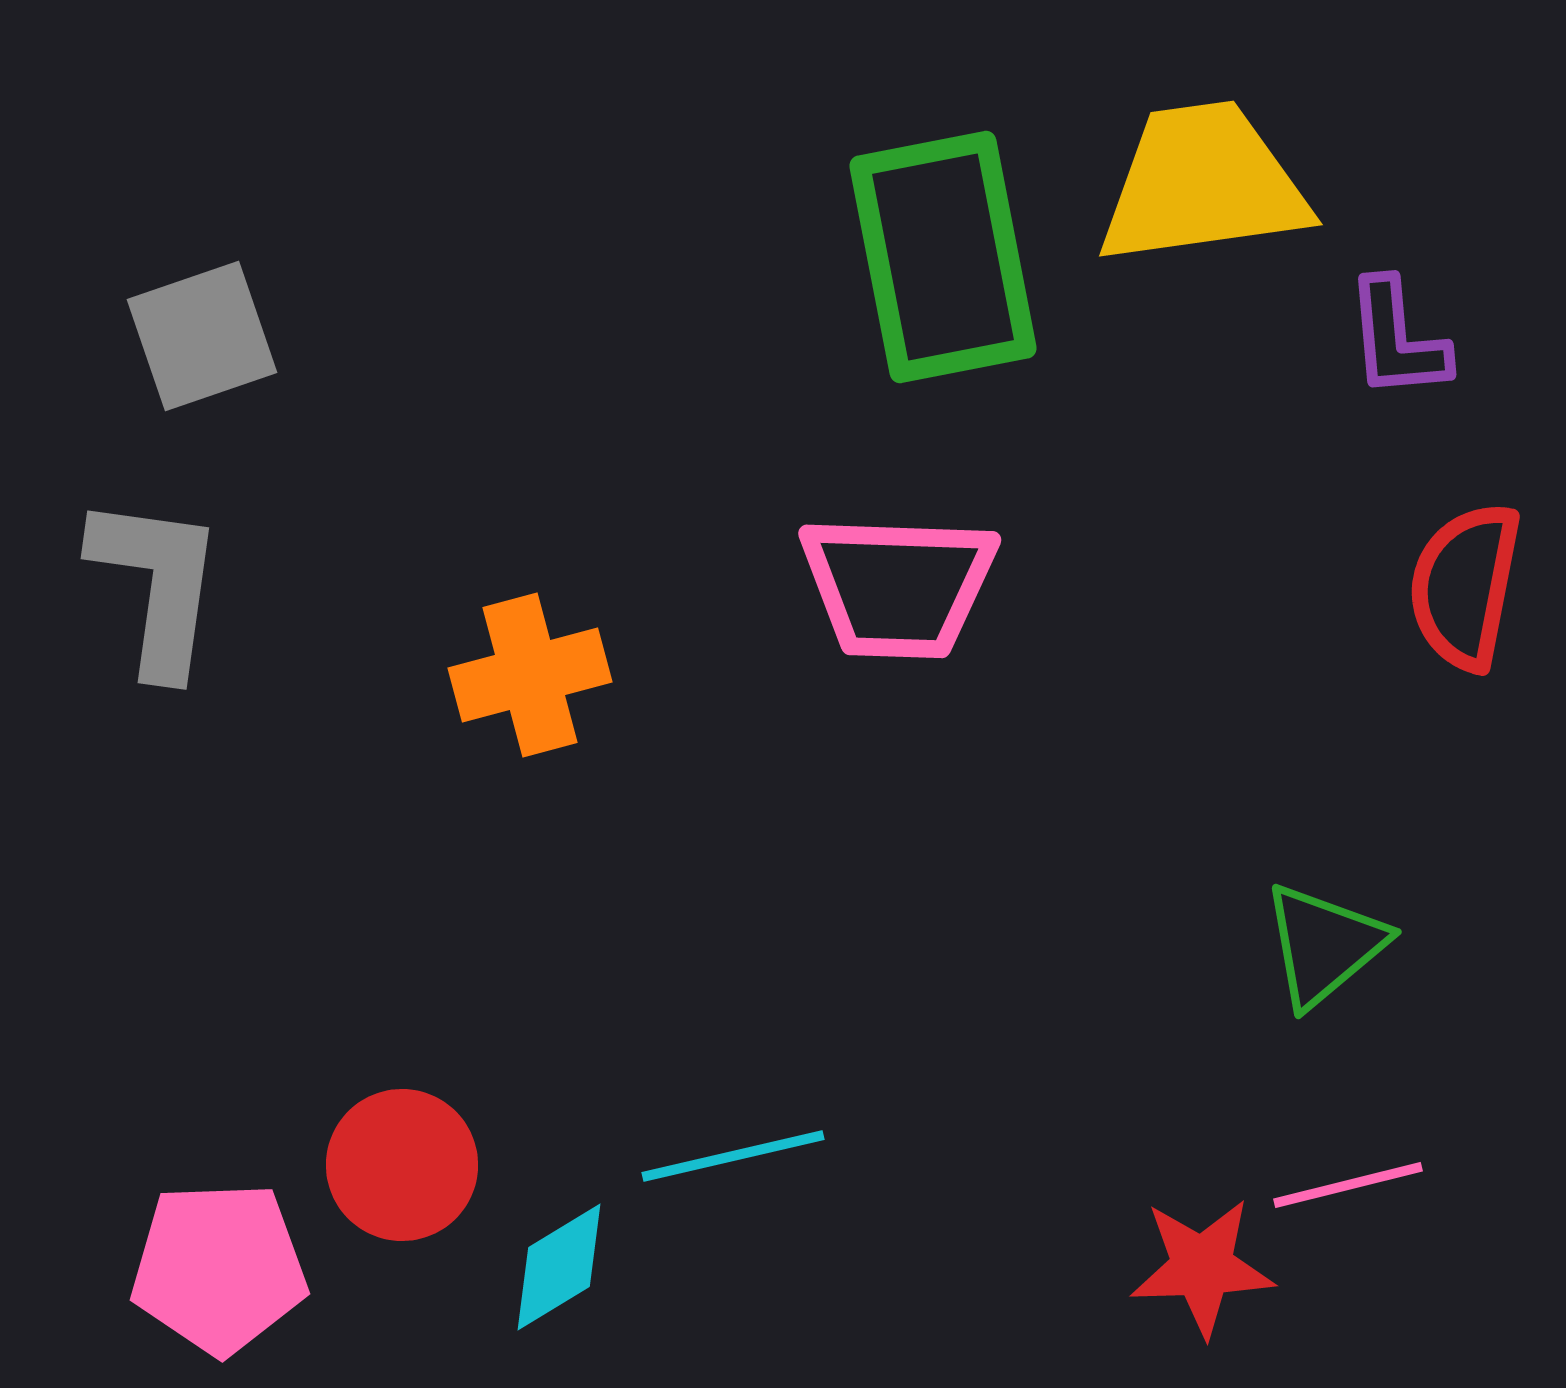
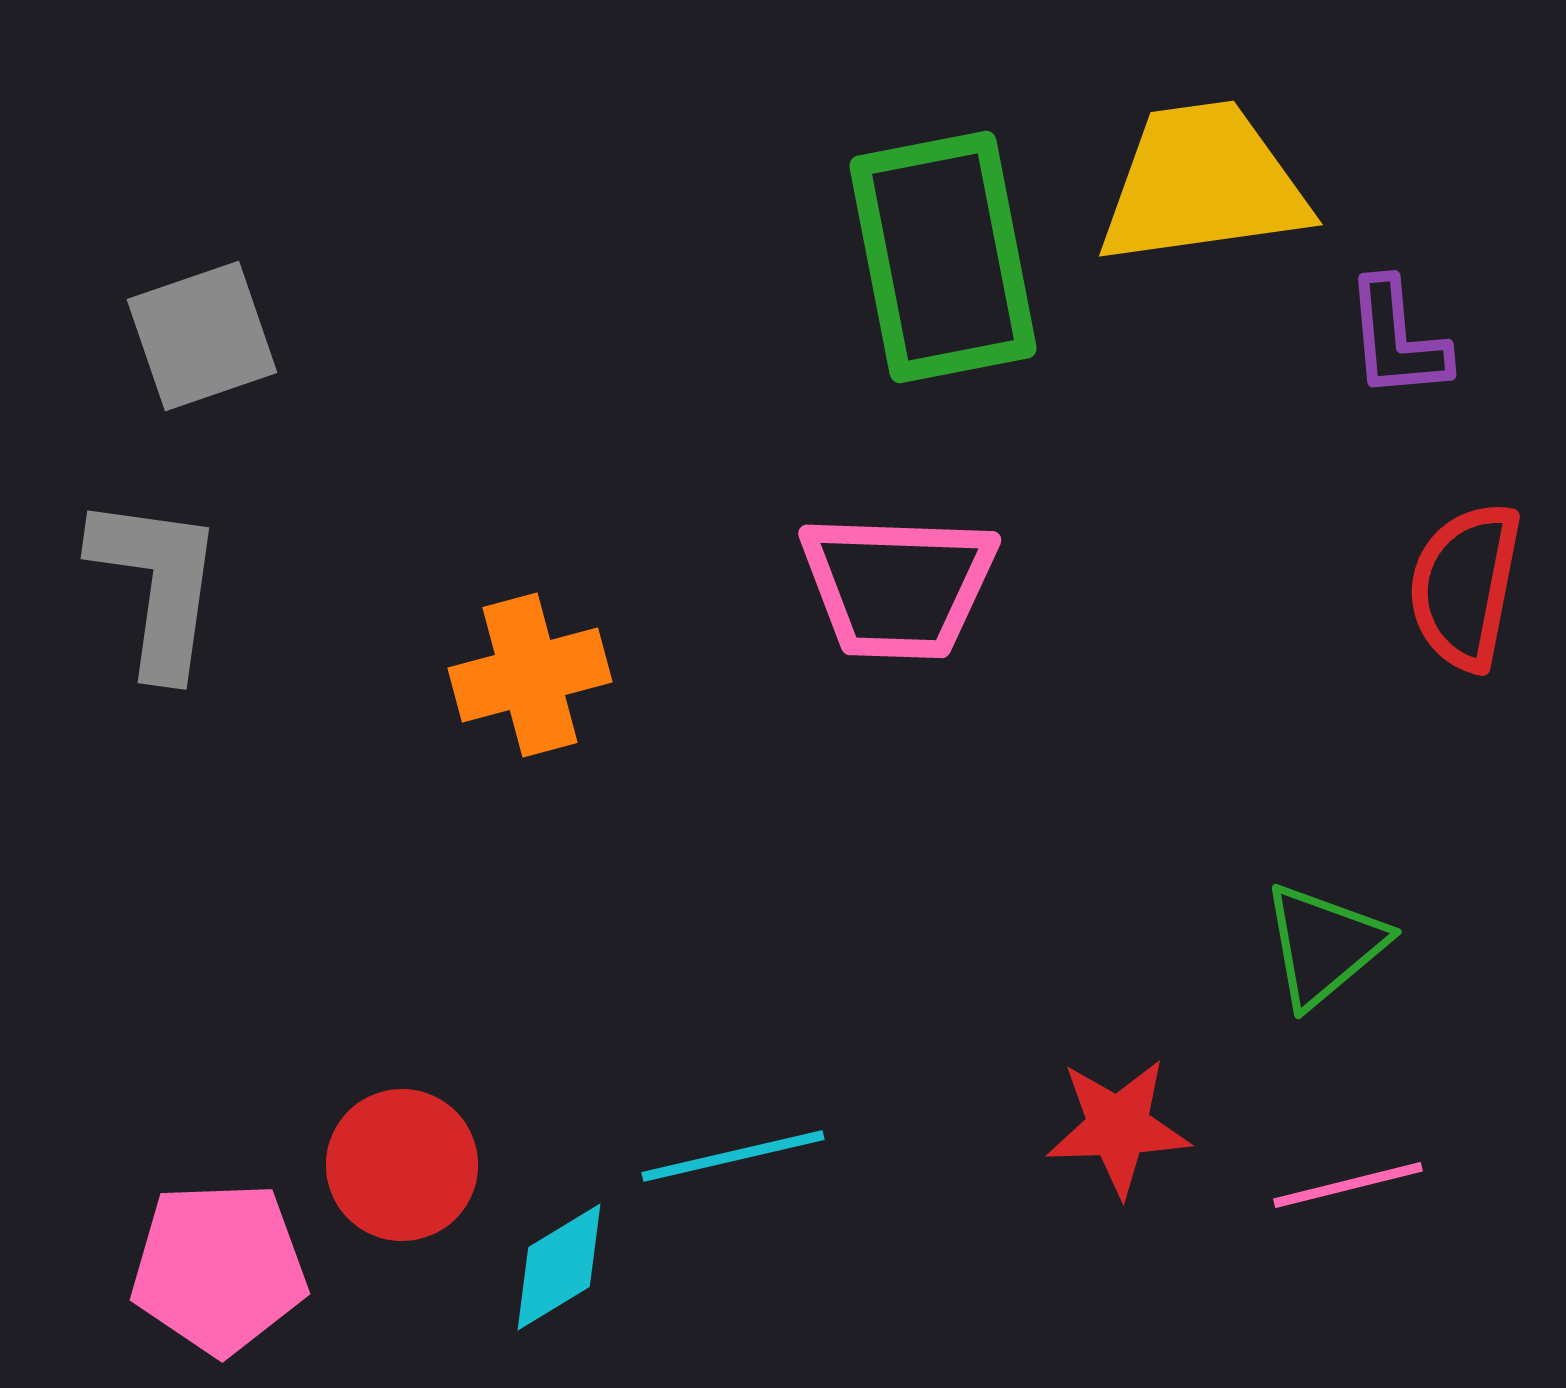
red star: moved 84 px left, 140 px up
